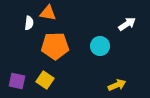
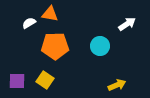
orange triangle: moved 2 px right, 1 px down
white semicircle: rotated 128 degrees counterclockwise
purple square: rotated 12 degrees counterclockwise
